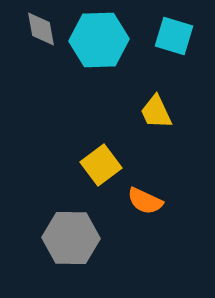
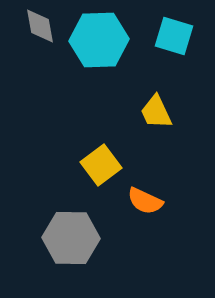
gray diamond: moved 1 px left, 3 px up
